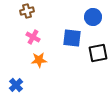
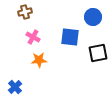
brown cross: moved 2 px left, 1 px down
blue square: moved 2 px left, 1 px up
blue cross: moved 1 px left, 2 px down
